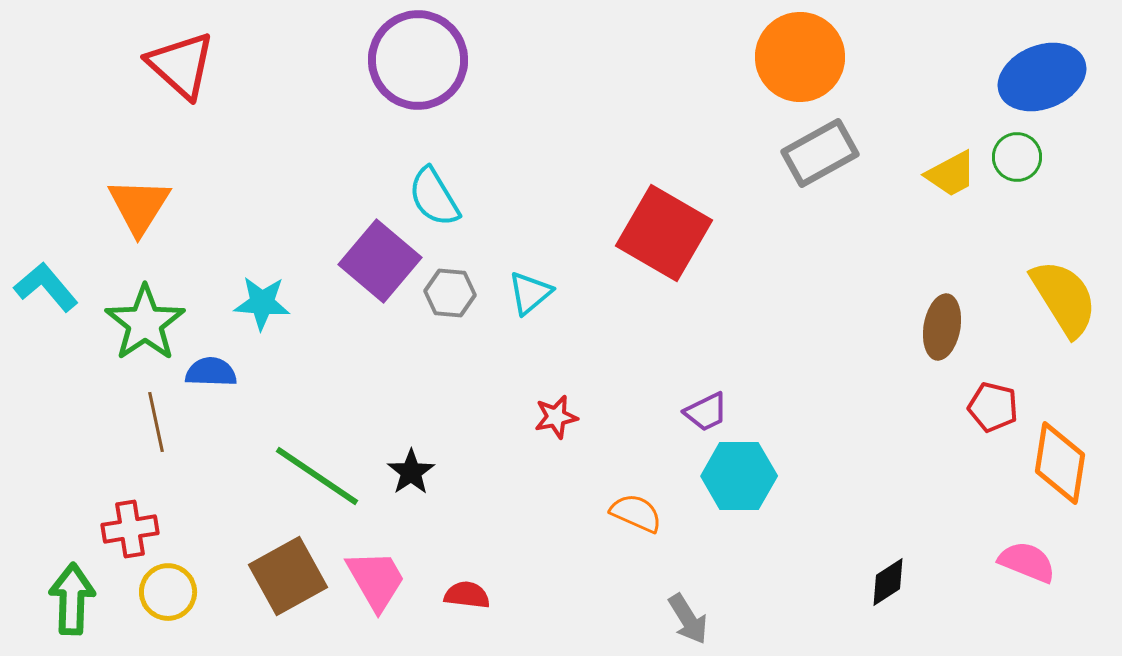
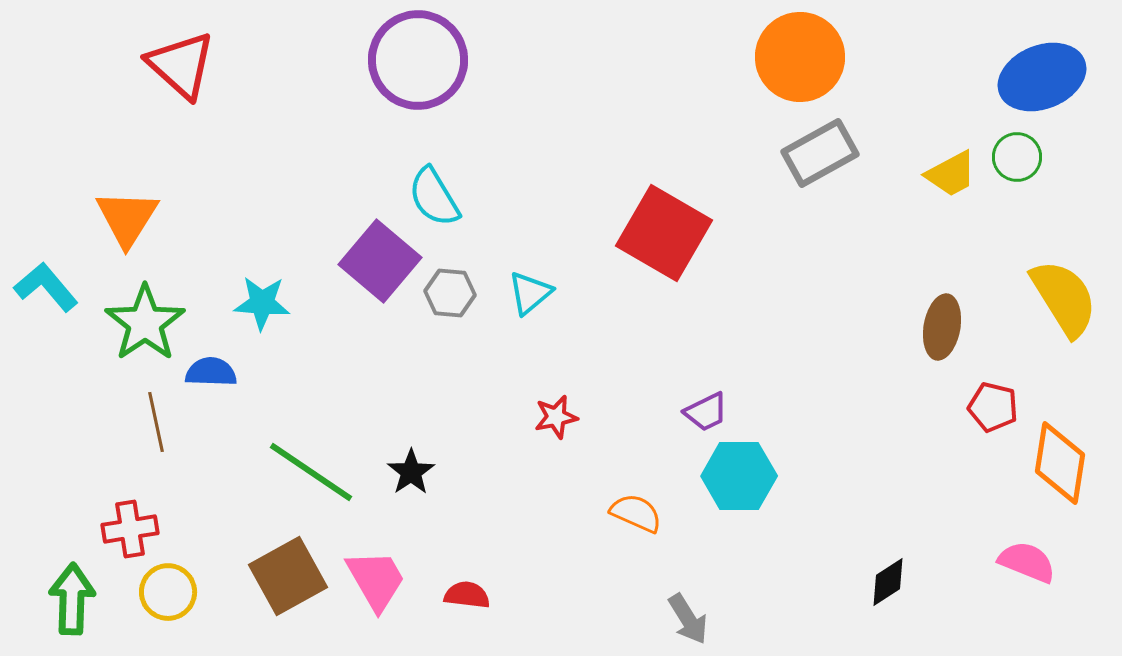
orange triangle: moved 12 px left, 12 px down
green line: moved 6 px left, 4 px up
